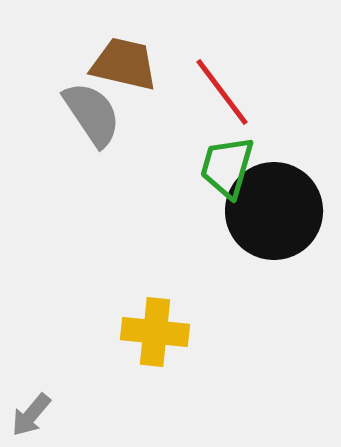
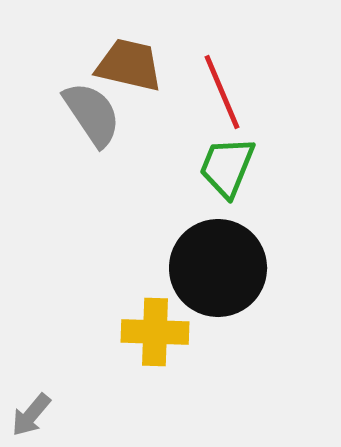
brown trapezoid: moved 5 px right, 1 px down
red line: rotated 14 degrees clockwise
green trapezoid: rotated 6 degrees clockwise
black circle: moved 56 px left, 57 px down
yellow cross: rotated 4 degrees counterclockwise
